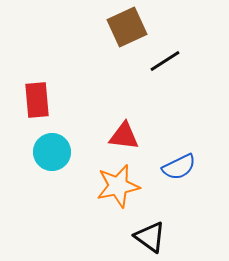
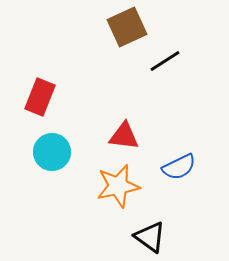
red rectangle: moved 3 px right, 3 px up; rotated 27 degrees clockwise
